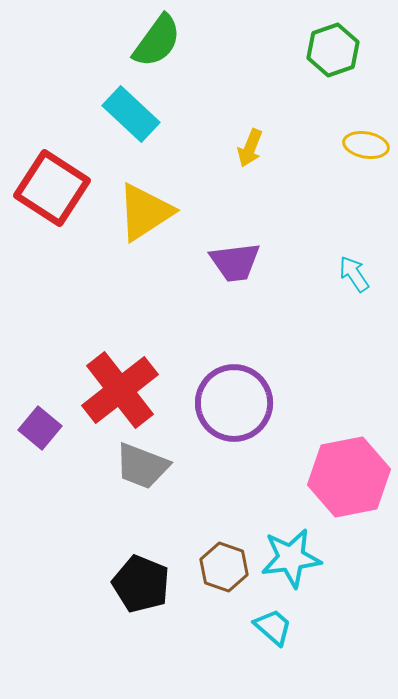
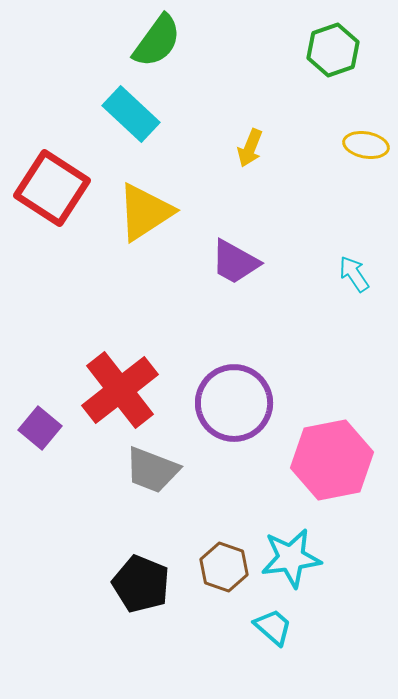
purple trapezoid: rotated 36 degrees clockwise
gray trapezoid: moved 10 px right, 4 px down
pink hexagon: moved 17 px left, 17 px up
